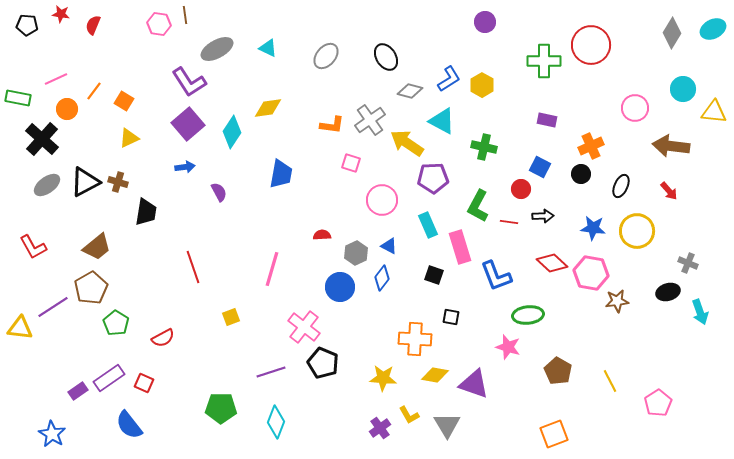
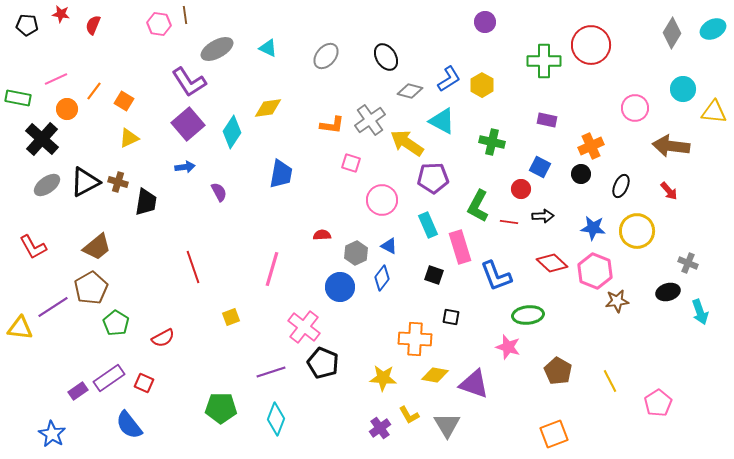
green cross at (484, 147): moved 8 px right, 5 px up
black trapezoid at (146, 212): moved 10 px up
pink hexagon at (591, 273): moved 4 px right, 2 px up; rotated 12 degrees clockwise
cyan diamond at (276, 422): moved 3 px up
